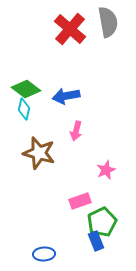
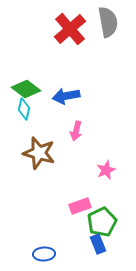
red cross: rotated 8 degrees clockwise
pink rectangle: moved 5 px down
blue rectangle: moved 2 px right, 3 px down
